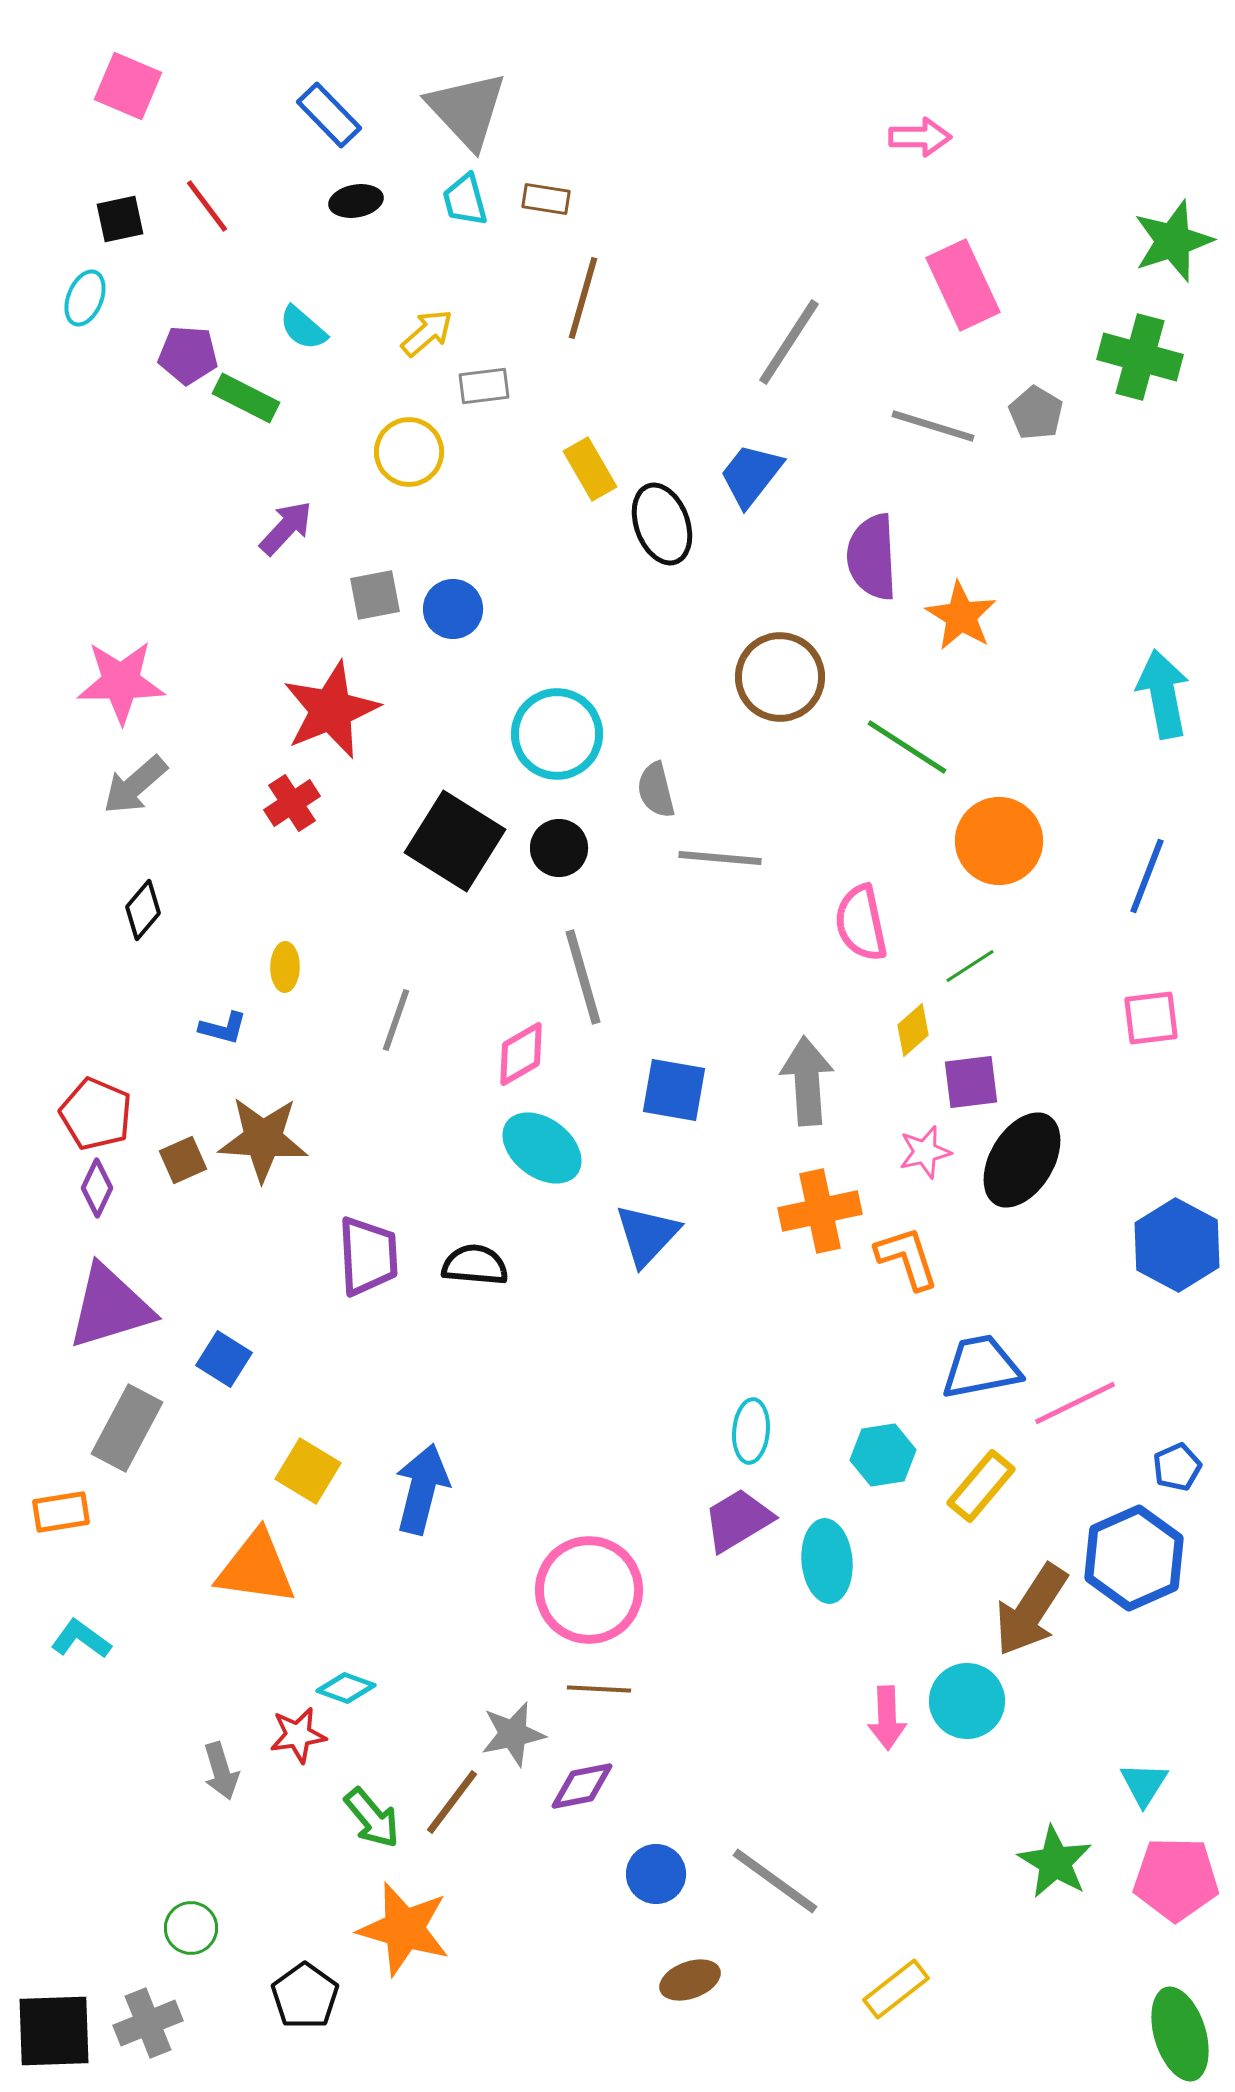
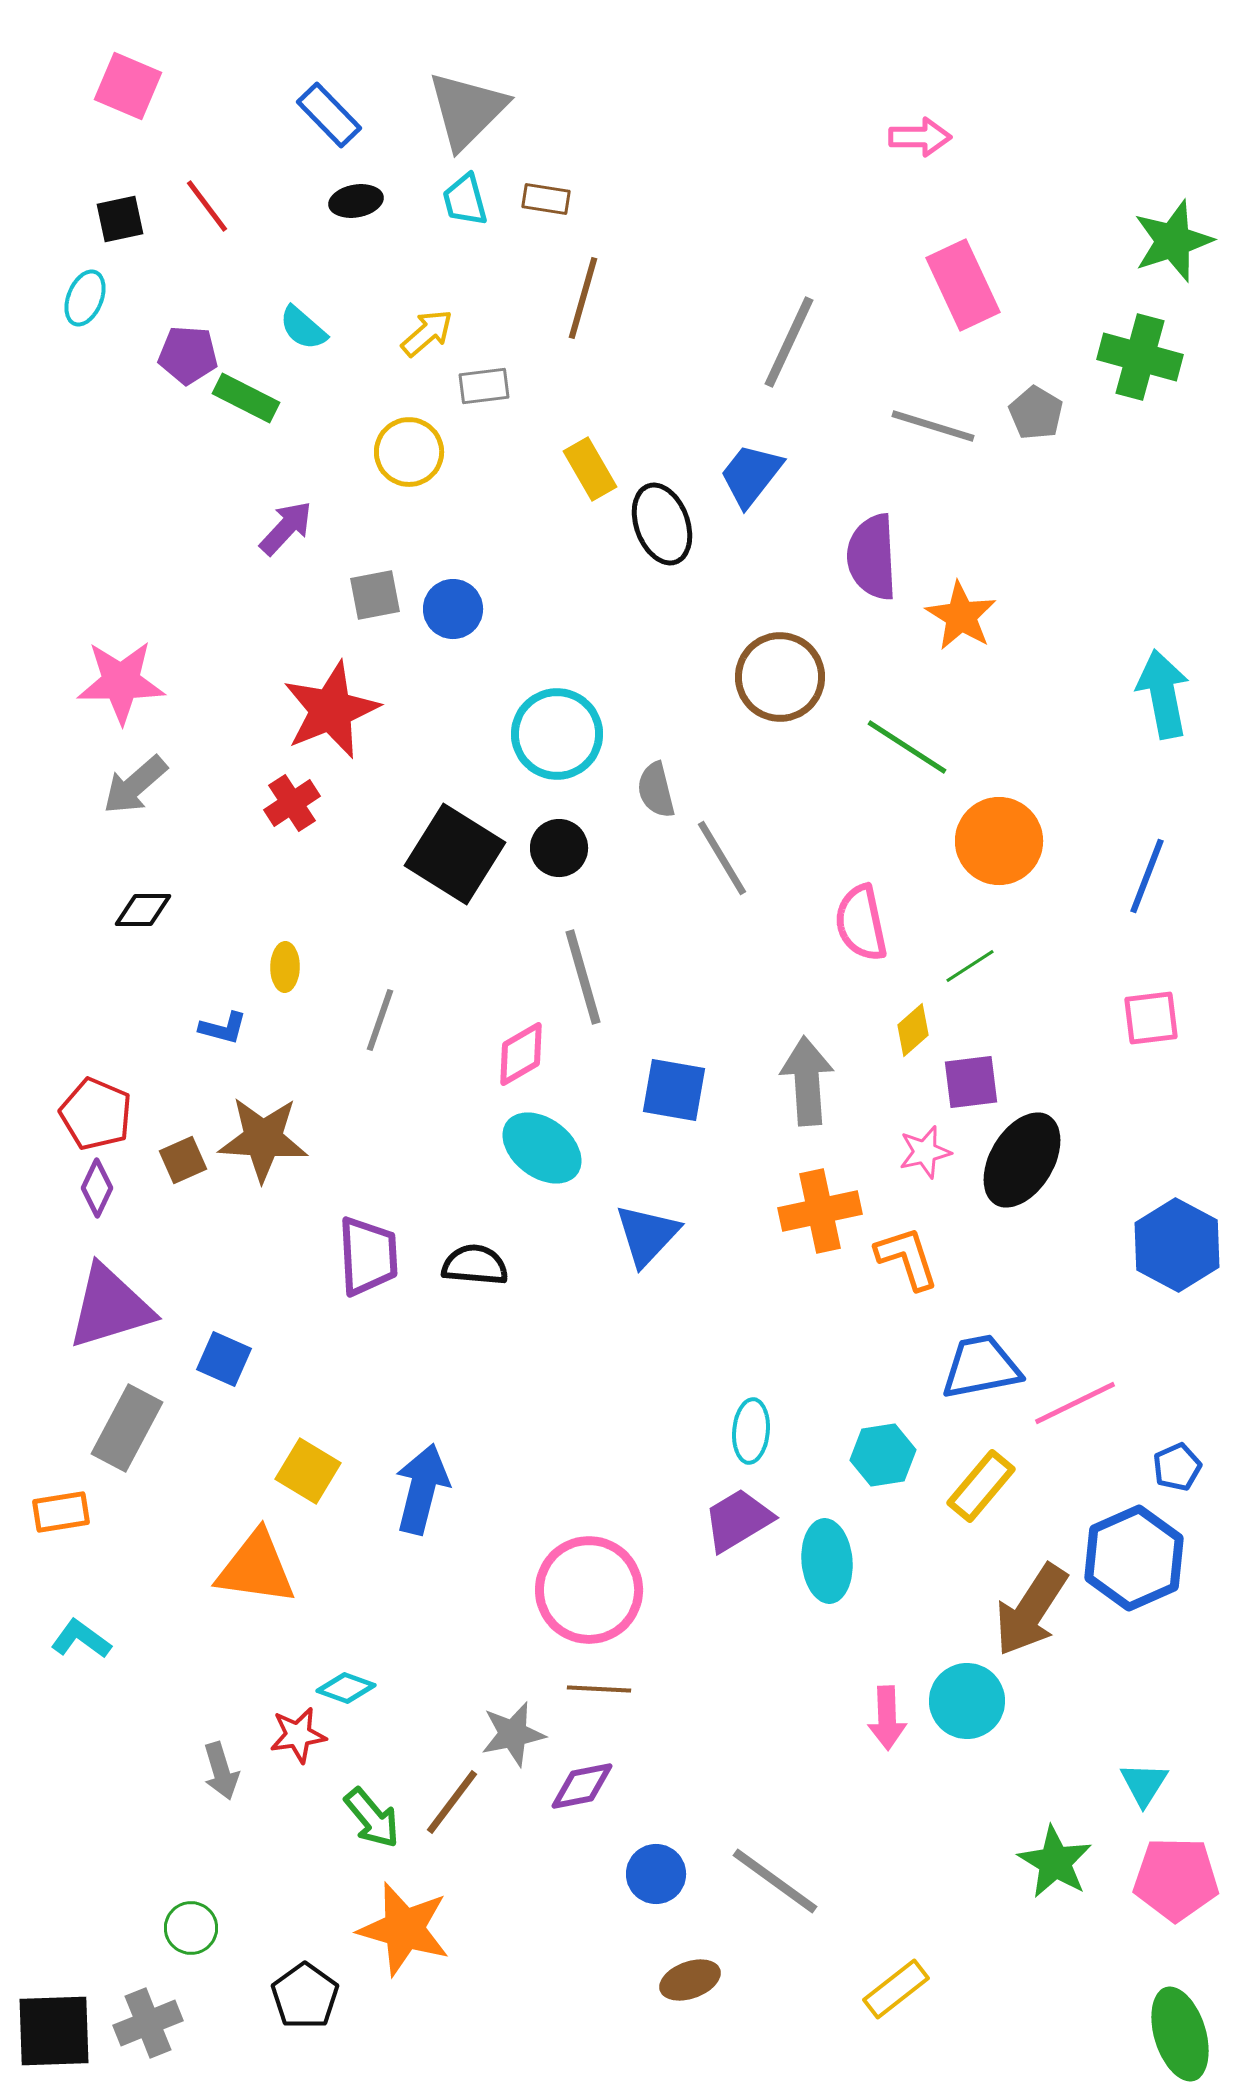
gray triangle at (467, 110): rotated 28 degrees clockwise
gray line at (789, 342): rotated 8 degrees counterclockwise
black square at (455, 841): moved 13 px down
gray line at (720, 858): moved 2 px right; rotated 54 degrees clockwise
black diamond at (143, 910): rotated 50 degrees clockwise
gray line at (396, 1020): moved 16 px left
blue square at (224, 1359): rotated 8 degrees counterclockwise
